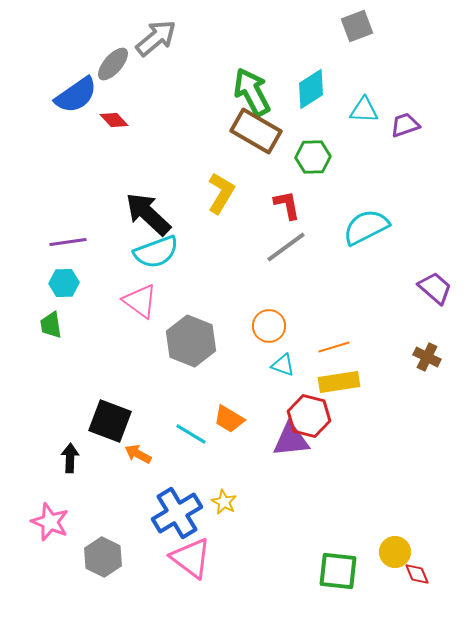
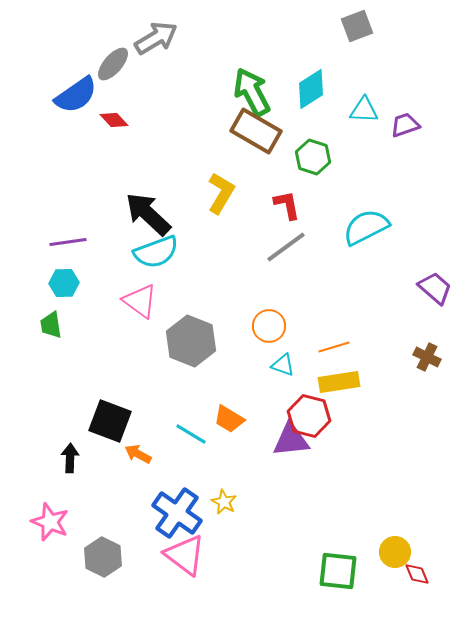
gray arrow at (156, 38): rotated 9 degrees clockwise
green hexagon at (313, 157): rotated 20 degrees clockwise
blue cross at (177, 513): rotated 24 degrees counterclockwise
pink triangle at (191, 558): moved 6 px left, 3 px up
